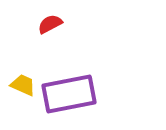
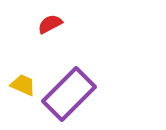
purple rectangle: rotated 34 degrees counterclockwise
